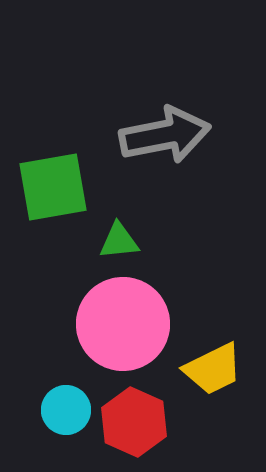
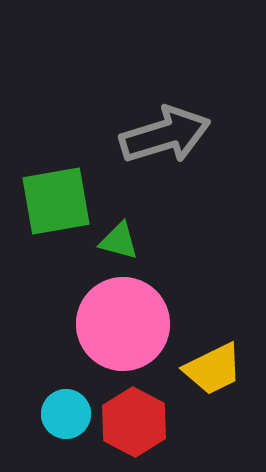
gray arrow: rotated 6 degrees counterclockwise
green square: moved 3 px right, 14 px down
green triangle: rotated 21 degrees clockwise
cyan circle: moved 4 px down
red hexagon: rotated 4 degrees clockwise
